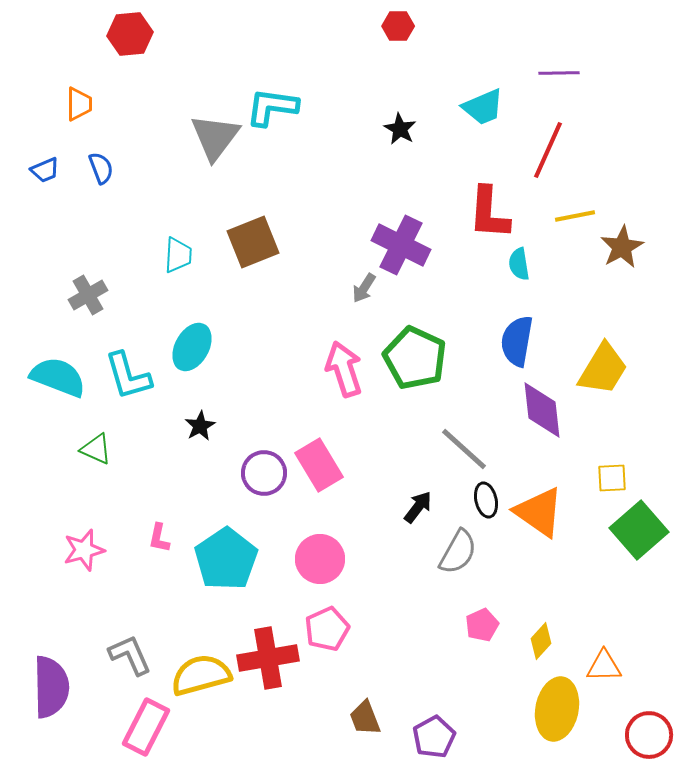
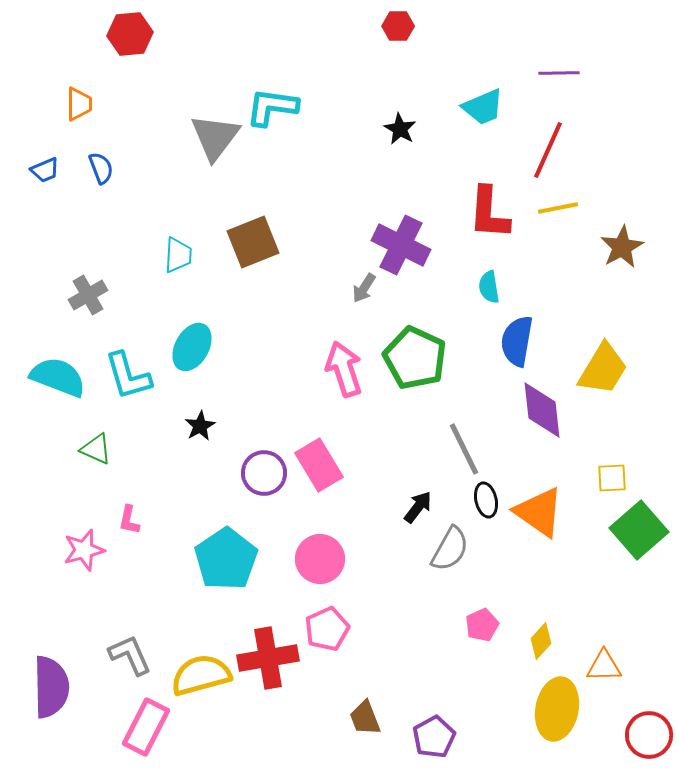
yellow line at (575, 216): moved 17 px left, 8 px up
cyan semicircle at (519, 264): moved 30 px left, 23 px down
gray line at (464, 449): rotated 22 degrees clockwise
pink L-shape at (159, 538): moved 30 px left, 18 px up
gray semicircle at (458, 552): moved 8 px left, 3 px up
